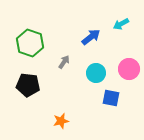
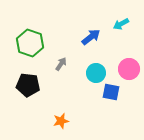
gray arrow: moved 3 px left, 2 px down
blue square: moved 6 px up
